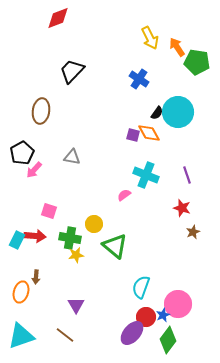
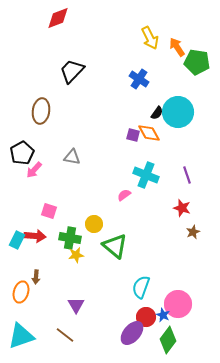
blue star: rotated 24 degrees counterclockwise
